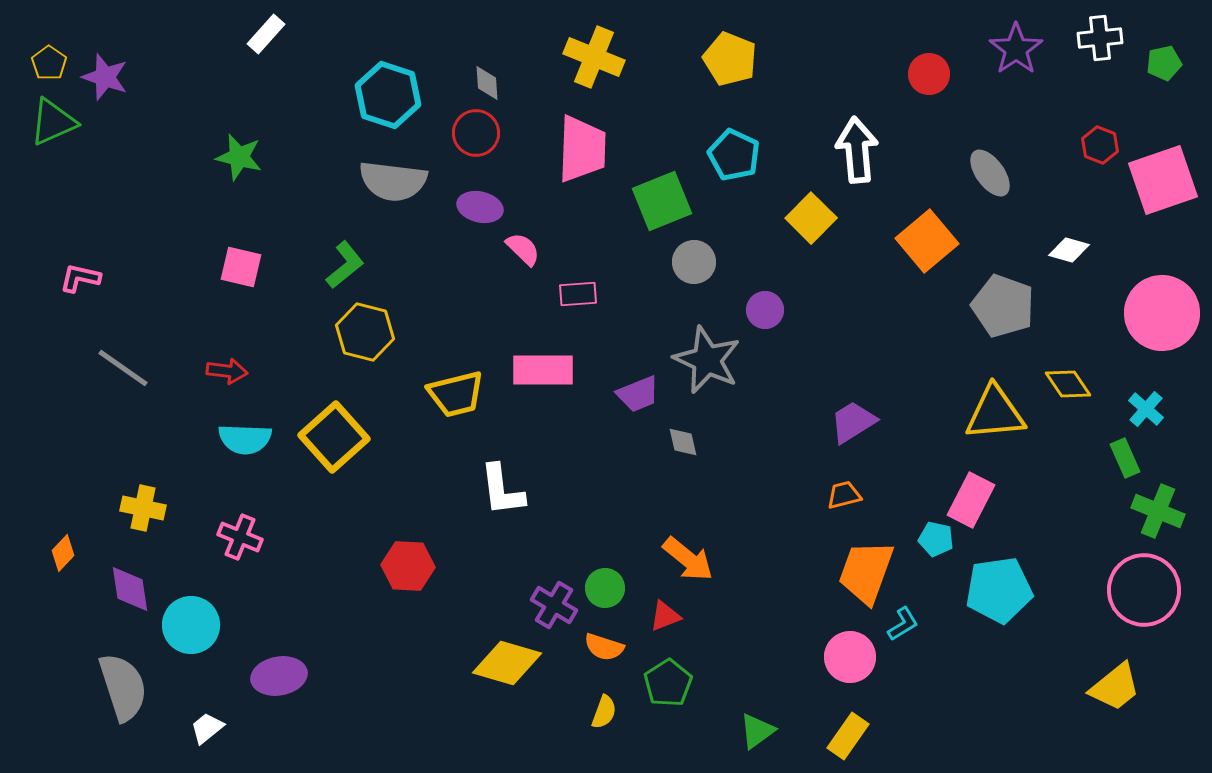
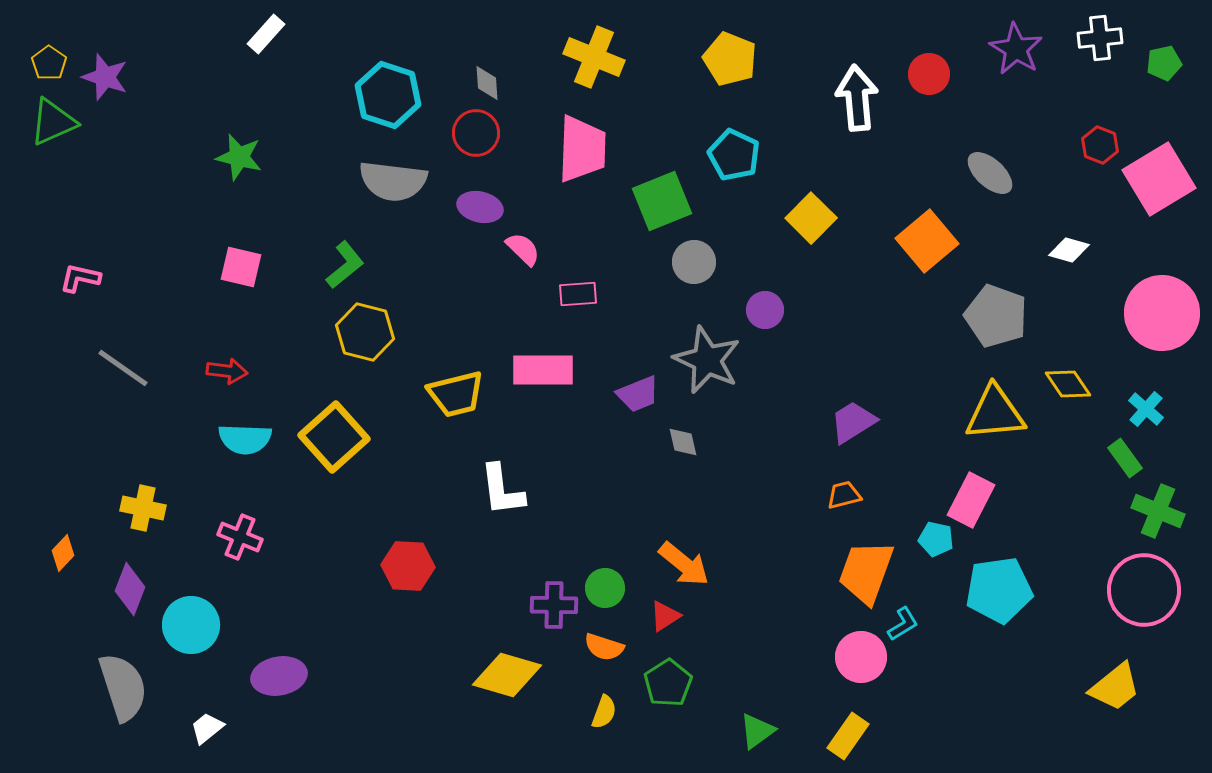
purple star at (1016, 49): rotated 6 degrees counterclockwise
white arrow at (857, 150): moved 52 px up
gray ellipse at (990, 173): rotated 12 degrees counterclockwise
pink square at (1163, 180): moved 4 px left, 1 px up; rotated 12 degrees counterclockwise
gray pentagon at (1003, 306): moved 7 px left, 10 px down
green rectangle at (1125, 458): rotated 12 degrees counterclockwise
orange arrow at (688, 559): moved 4 px left, 5 px down
purple diamond at (130, 589): rotated 30 degrees clockwise
purple cross at (554, 605): rotated 30 degrees counterclockwise
red triangle at (665, 616): rotated 12 degrees counterclockwise
pink circle at (850, 657): moved 11 px right
yellow diamond at (507, 663): moved 12 px down
